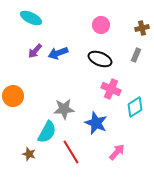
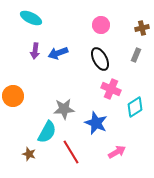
purple arrow: rotated 35 degrees counterclockwise
black ellipse: rotated 40 degrees clockwise
pink arrow: rotated 18 degrees clockwise
